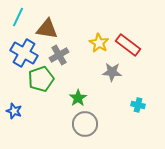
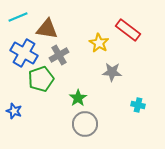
cyan line: rotated 42 degrees clockwise
red rectangle: moved 15 px up
